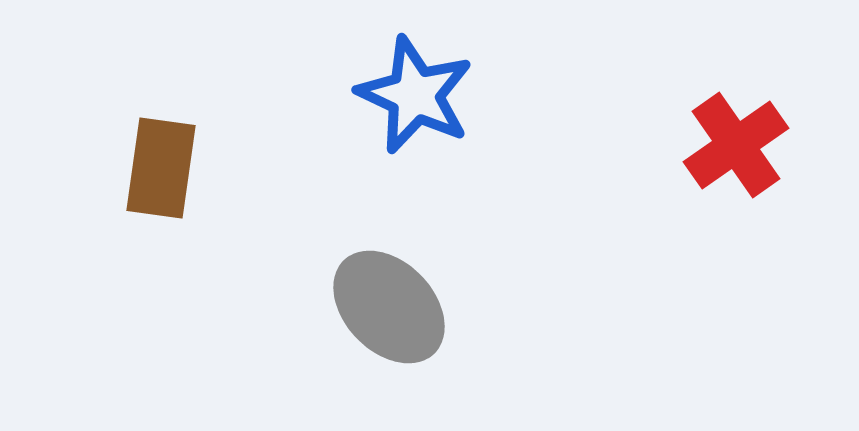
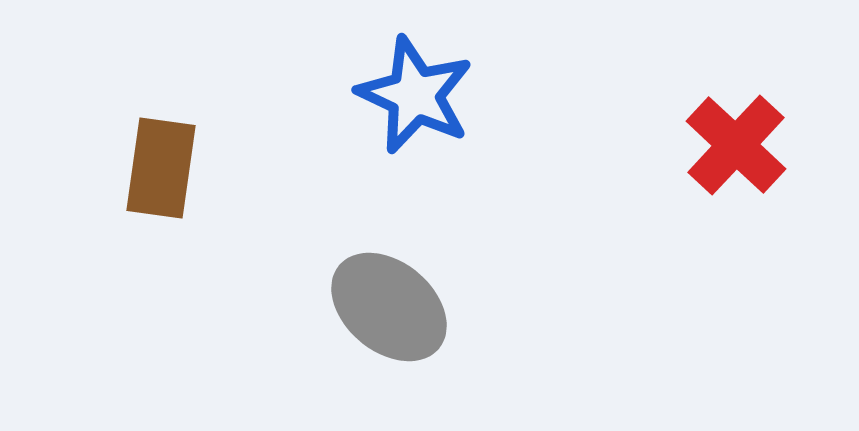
red cross: rotated 12 degrees counterclockwise
gray ellipse: rotated 6 degrees counterclockwise
